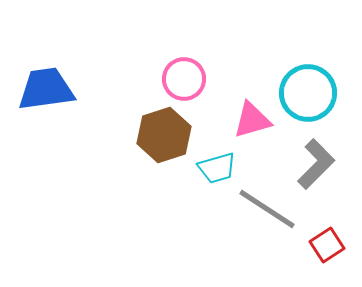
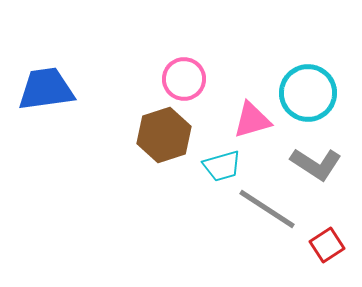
gray L-shape: rotated 78 degrees clockwise
cyan trapezoid: moved 5 px right, 2 px up
